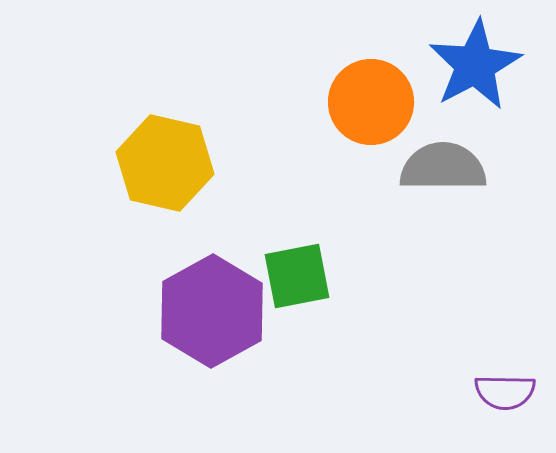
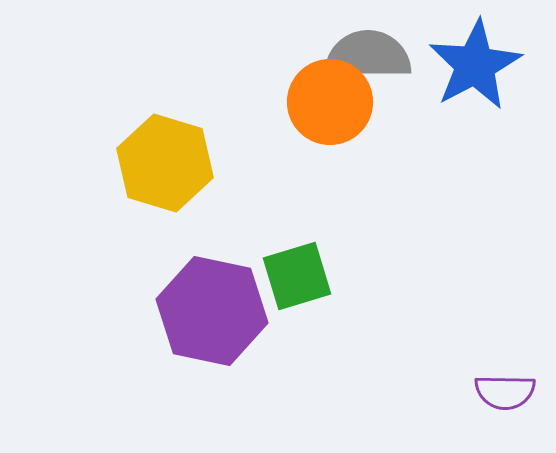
orange circle: moved 41 px left
yellow hexagon: rotated 4 degrees clockwise
gray semicircle: moved 75 px left, 112 px up
green square: rotated 6 degrees counterclockwise
purple hexagon: rotated 19 degrees counterclockwise
